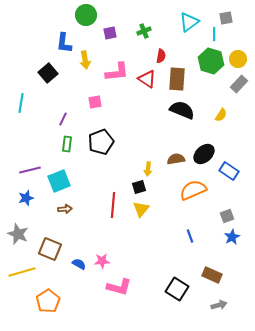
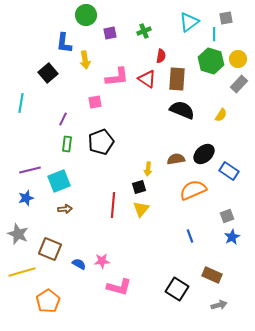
pink L-shape at (117, 72): moved 5 px down
